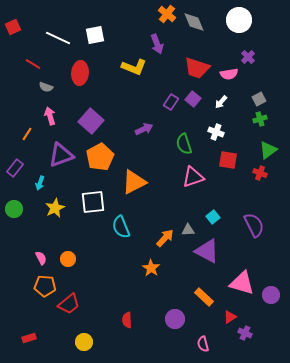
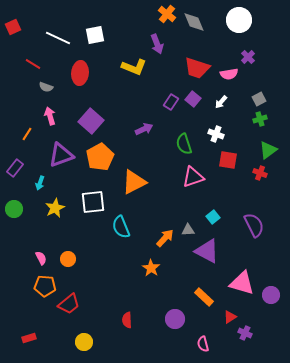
white cross at (216, 132): moved 2 px down
